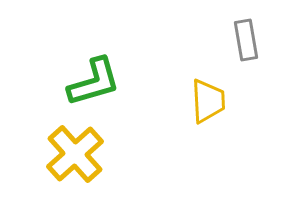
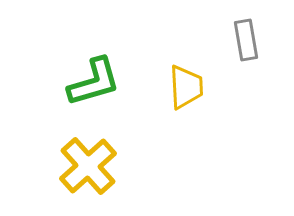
yellow trapezoid: moved 22 px left, 14 px up
yellow cross: moved 13 px right, 12 px down
